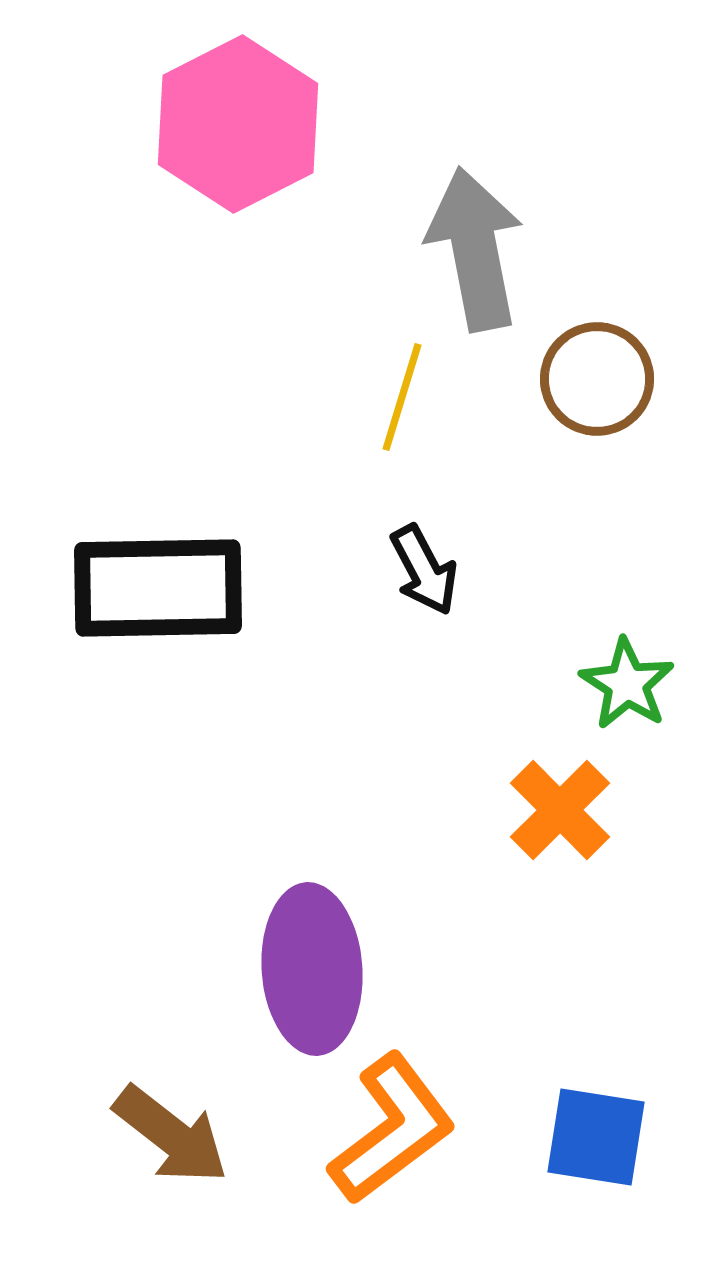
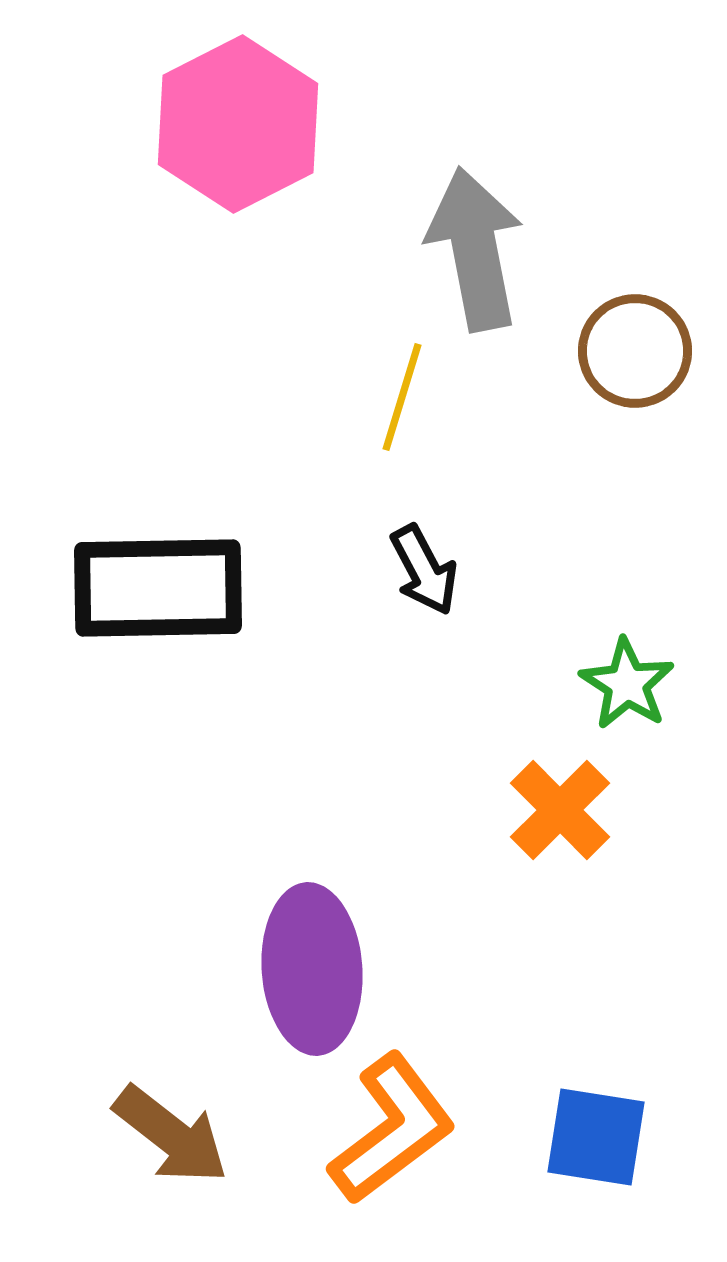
brown circle: moved 38 px right, 28 px up
